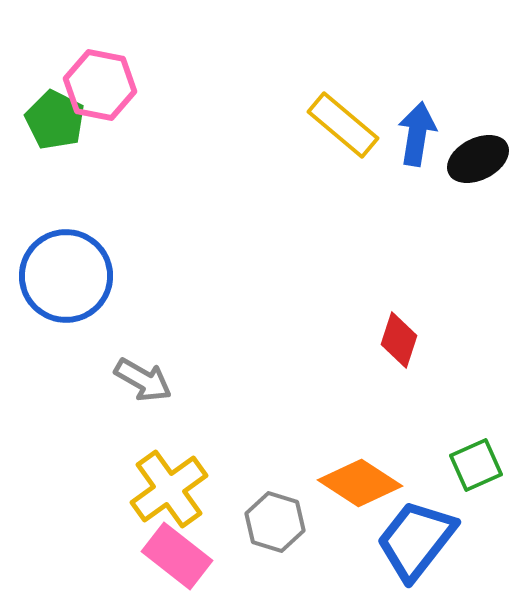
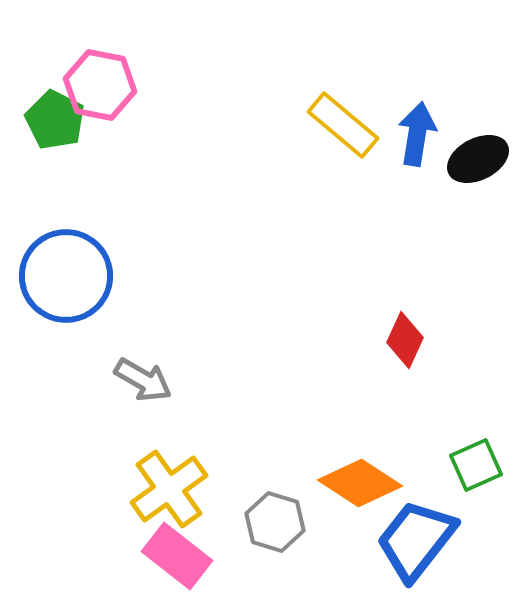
red diamond: moved 6 px right; rotated 6 degrees clockwise
